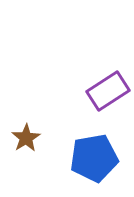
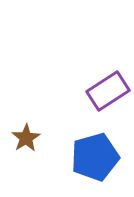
blue pentagon: moved 1 px right, 1 px up; rotated 6 degrees counterclockwise
